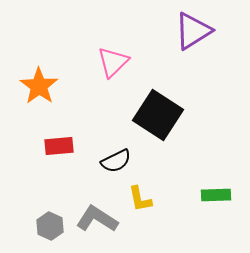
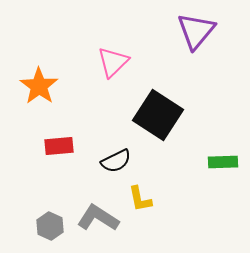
purple triangle: moved 3 px right; rotated 18 degrees counterclockwise
green rectangle: moved 7 px right, 33 px up
gray L-shape: moved 1 px right, 1 px up
